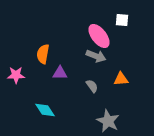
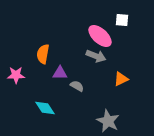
pink ellipse: moved 1 px right; rotated 10 degrees counterclockwise
orange triangle: rotated 21 degrees counterclockwise
gray semicircle: moved 15 px left; rotated 24 degrees counterclockwise
cyan diamond: moved 2 px up
